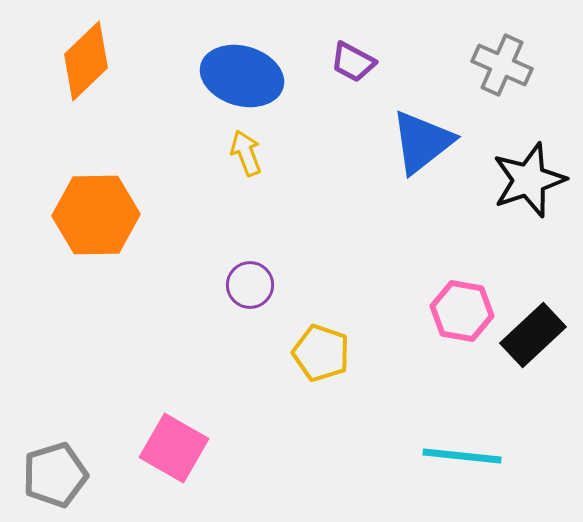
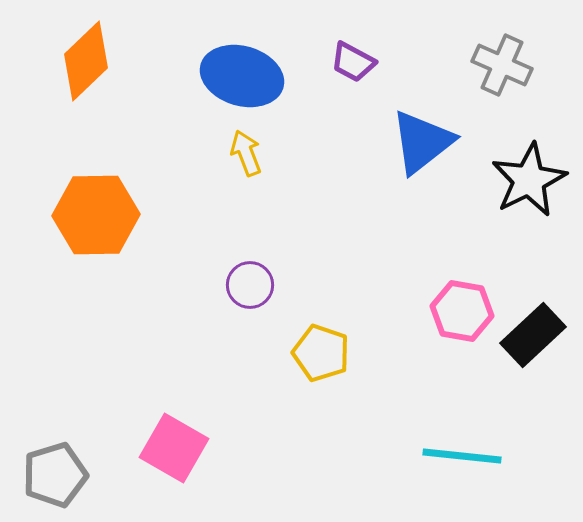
black star: rotated 8 degrees counterclockwise
